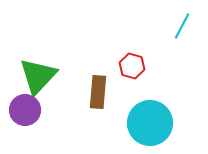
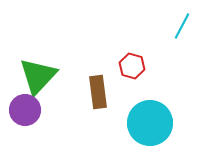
brown rectangle: rotated 12 degrees counterclockwise
